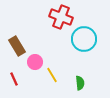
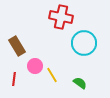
red cross: rotated 10 degrees counterclockwise
cyan circle: moved 4 px down
pink circle: moved 4 px down
red line: rotated 32 degrees clockwise
green semicircle: rotated 48 degrees counterclockwise
